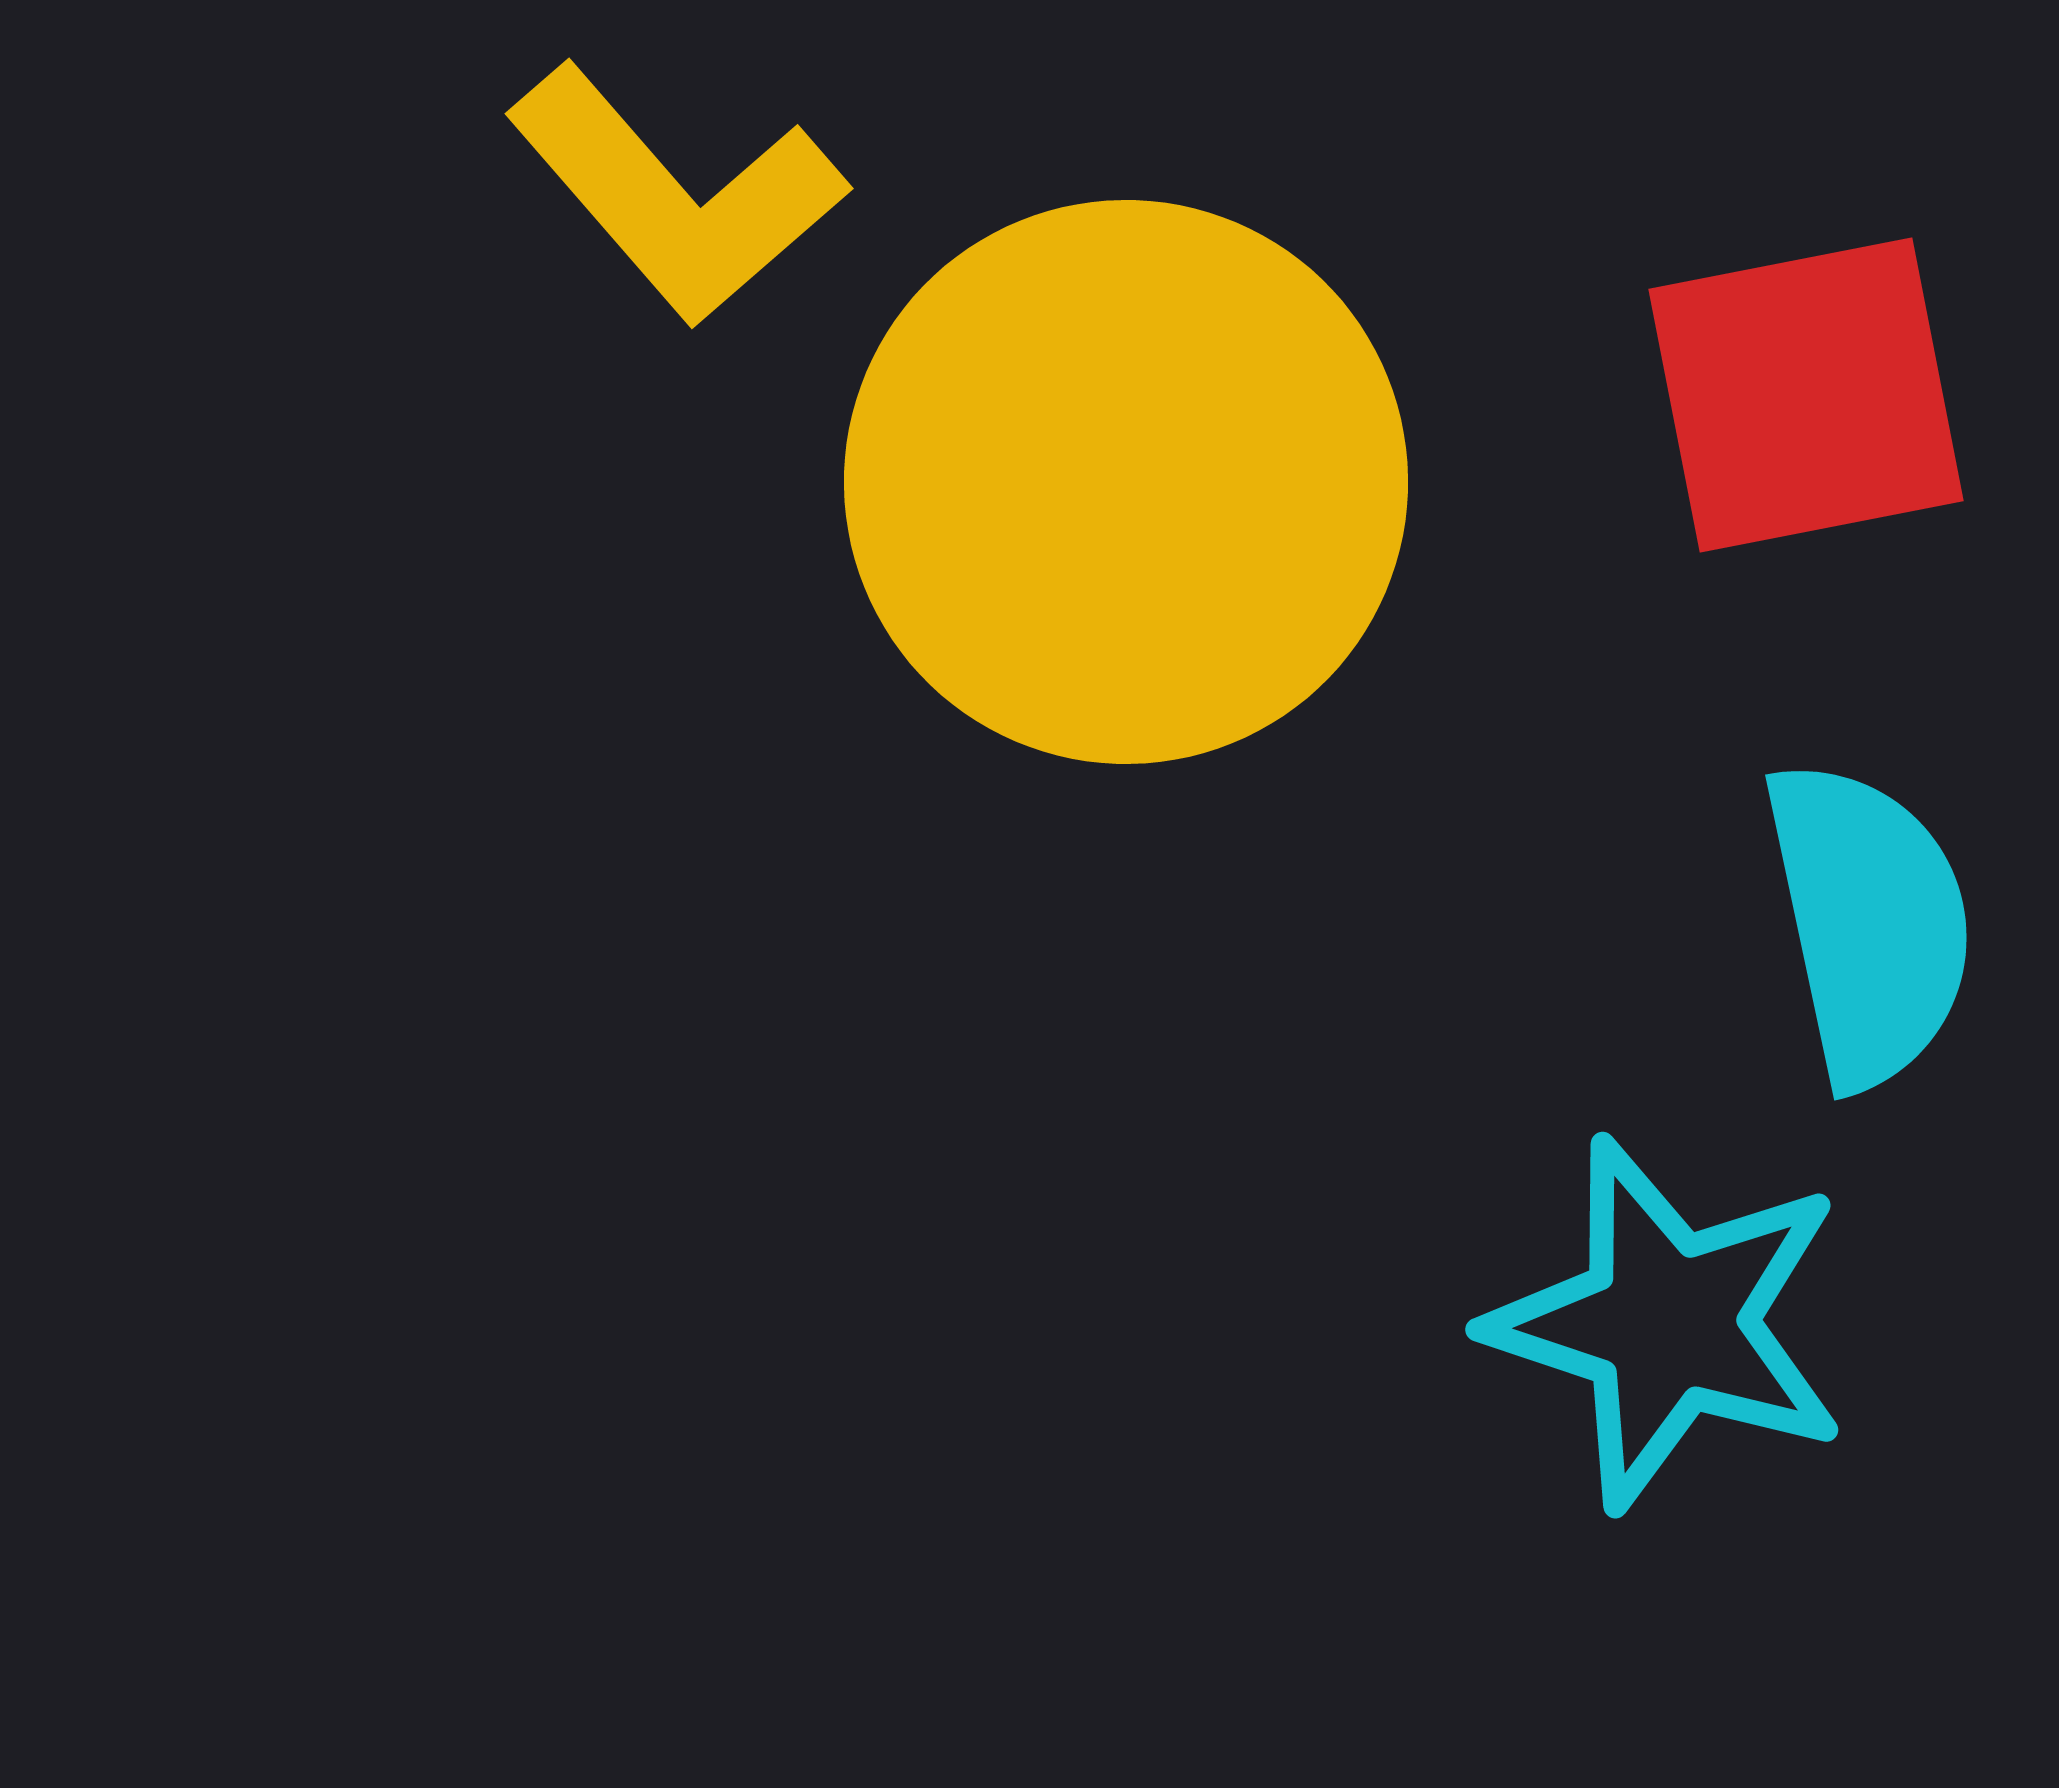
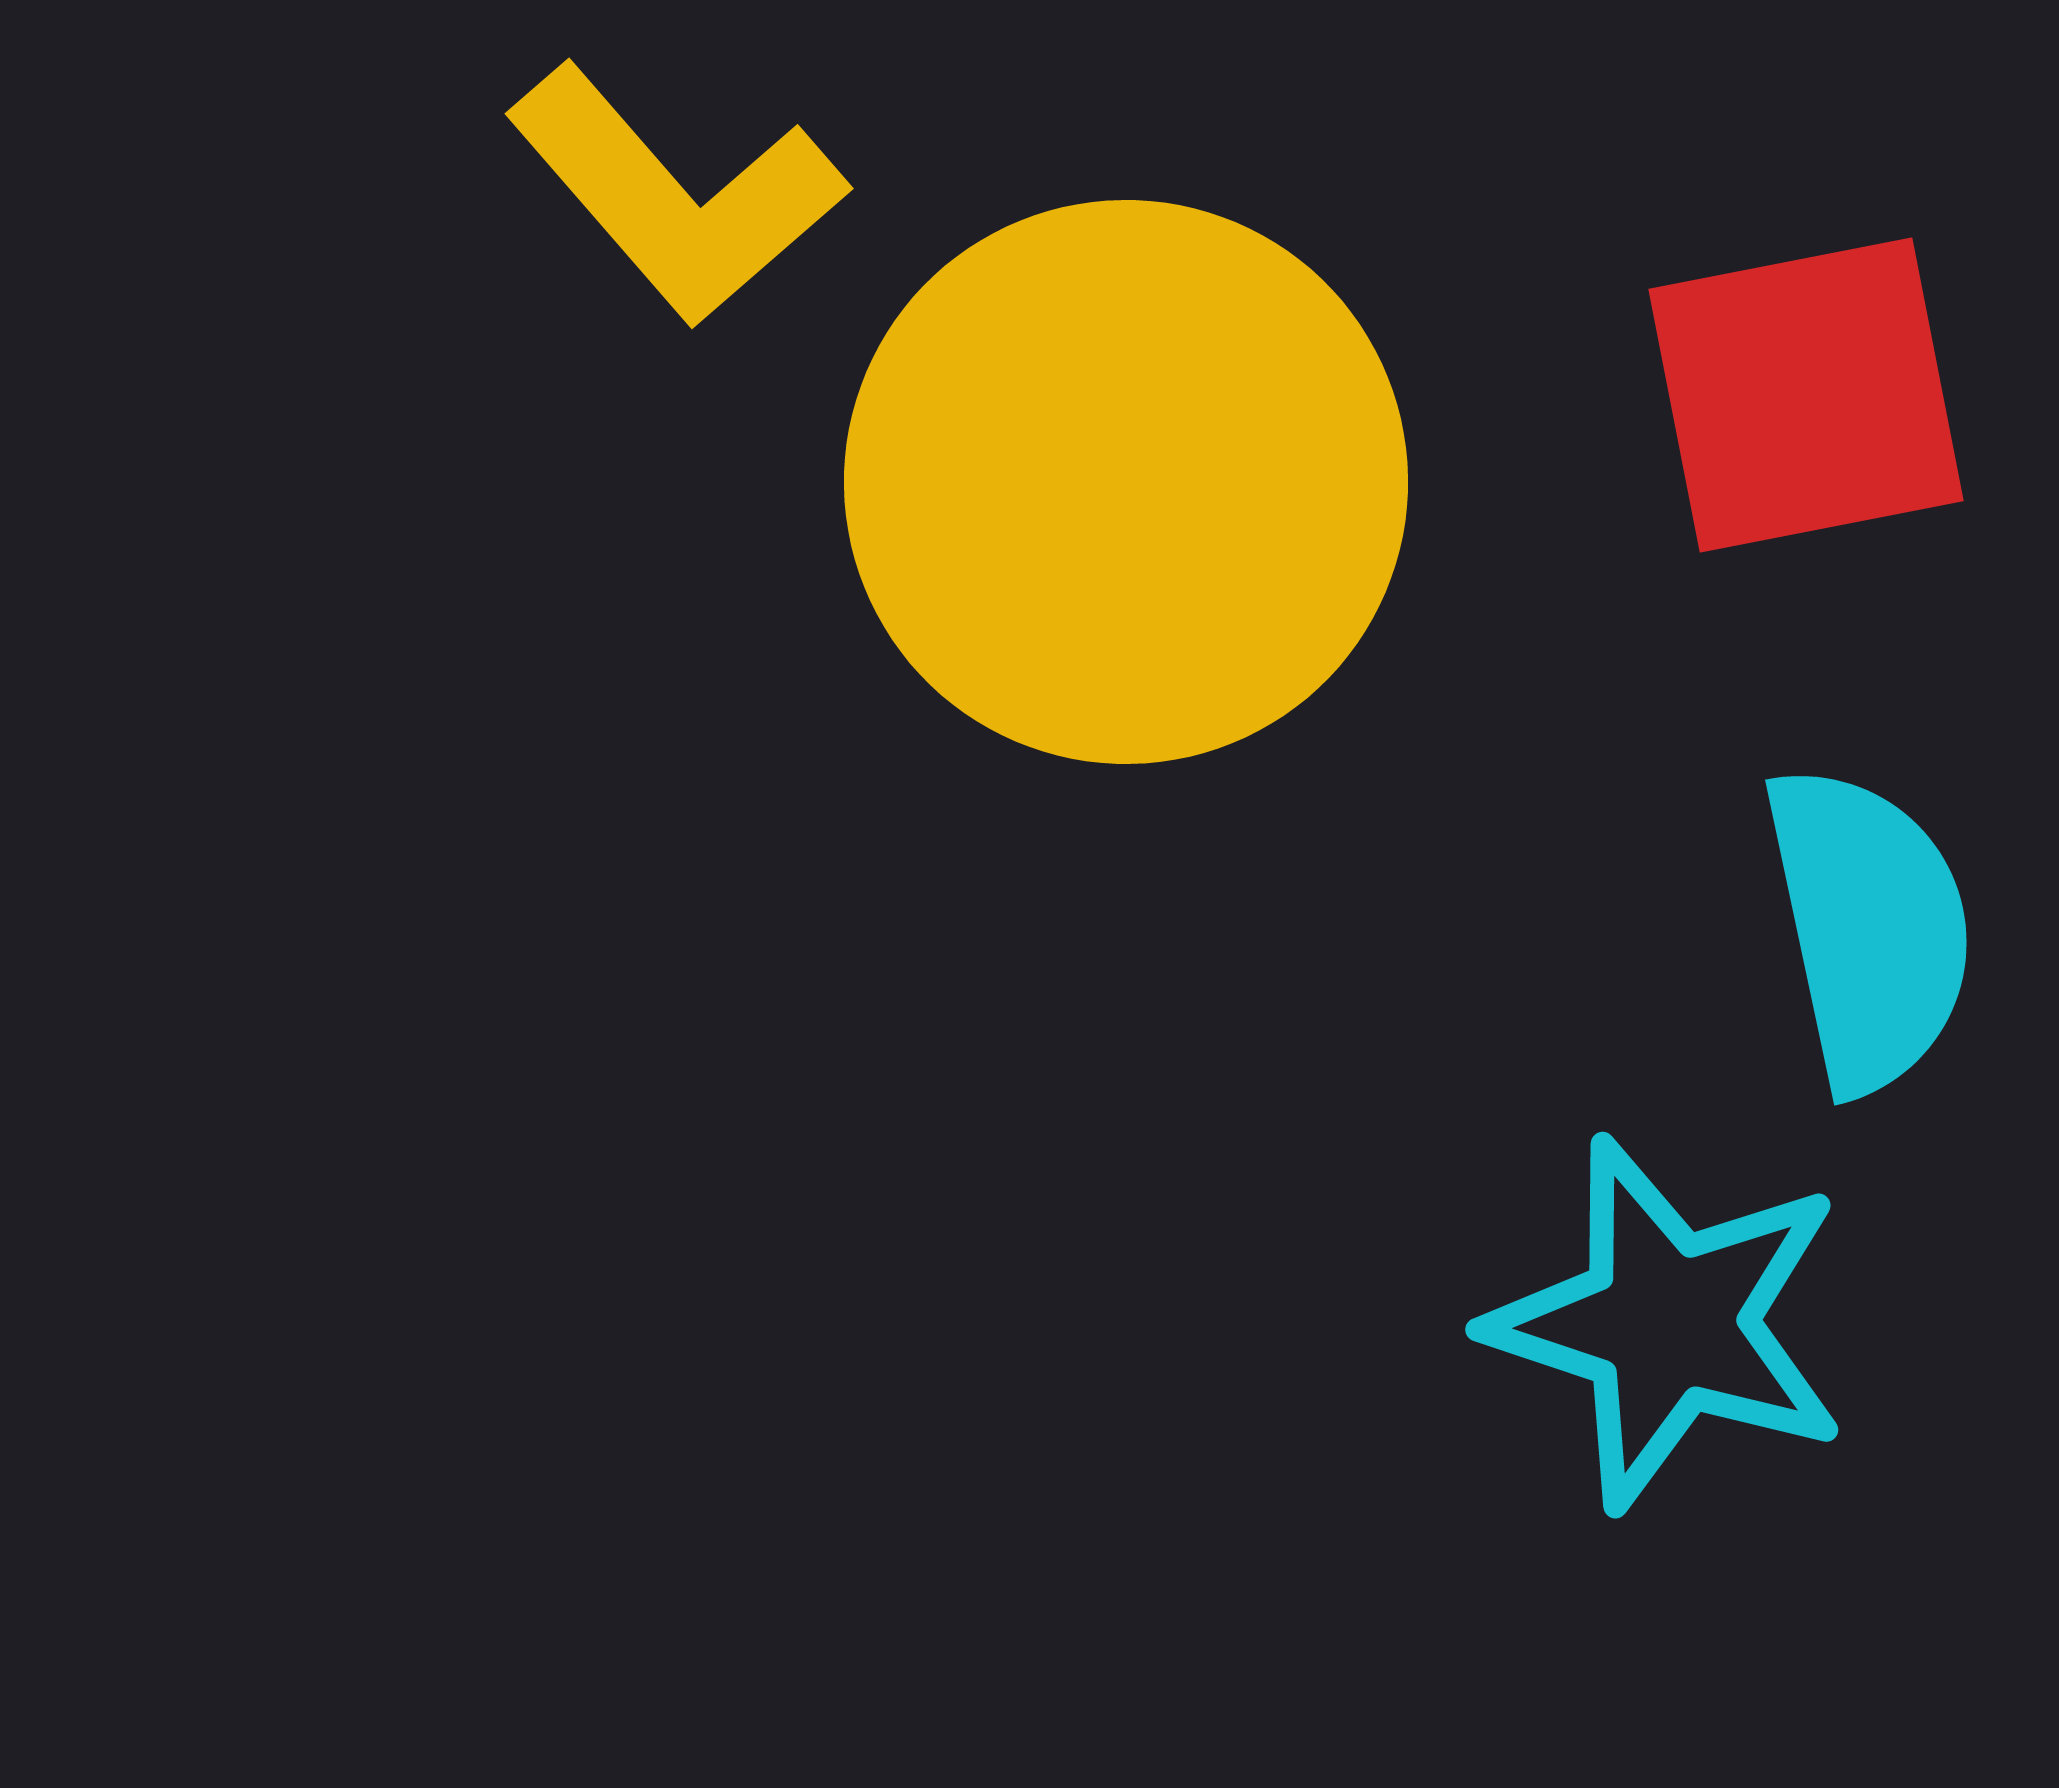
cyan semicircle: moved 5 px down
